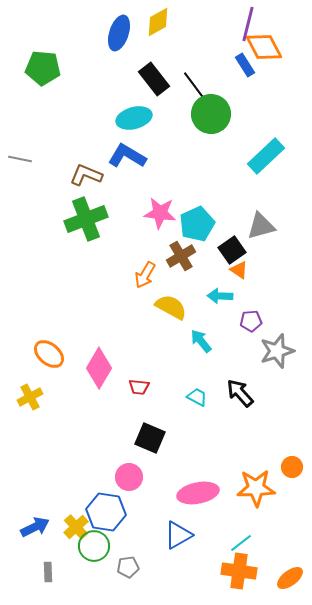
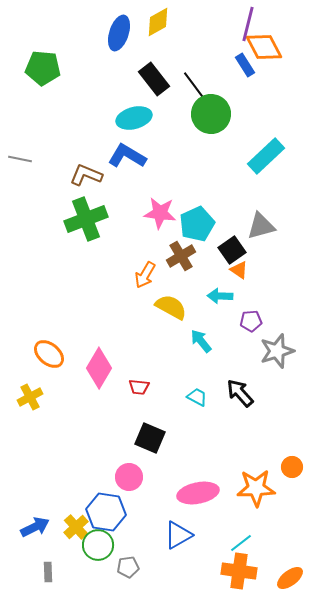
green circle at (94, 546): moved 4 px right, 1 px up
